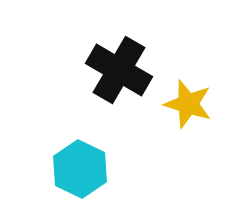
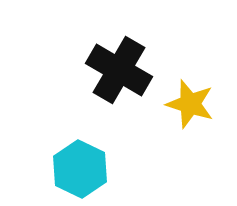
yellow star: moved 2 px right
